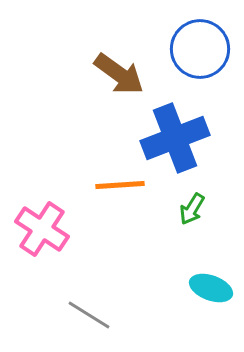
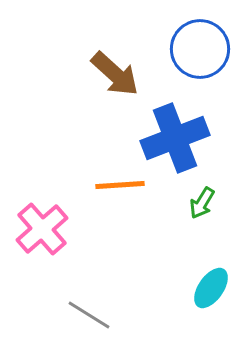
brown arrow: moved 4 px left; rotated 6 degrees clockwise
green arrow: moved 10 px right, 6 px up
pink cross: rotated 16 degrees clockwise
cyan ellipse: rotated 75 degrees counterclockwise
